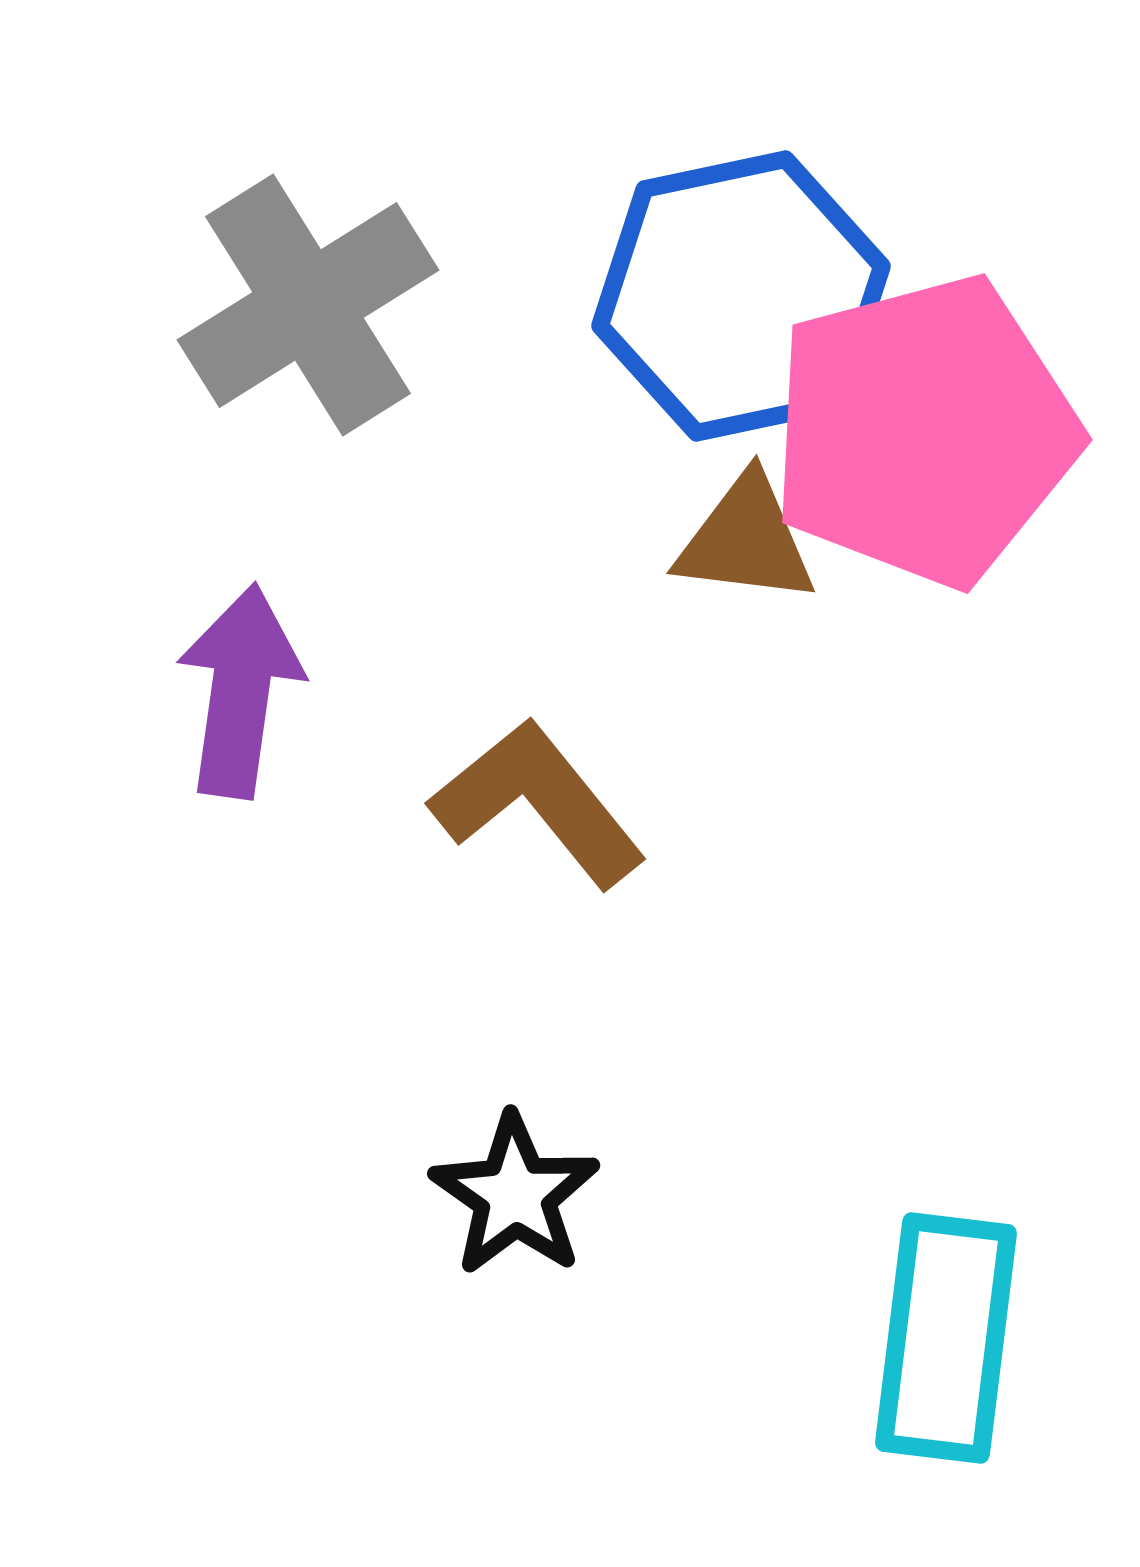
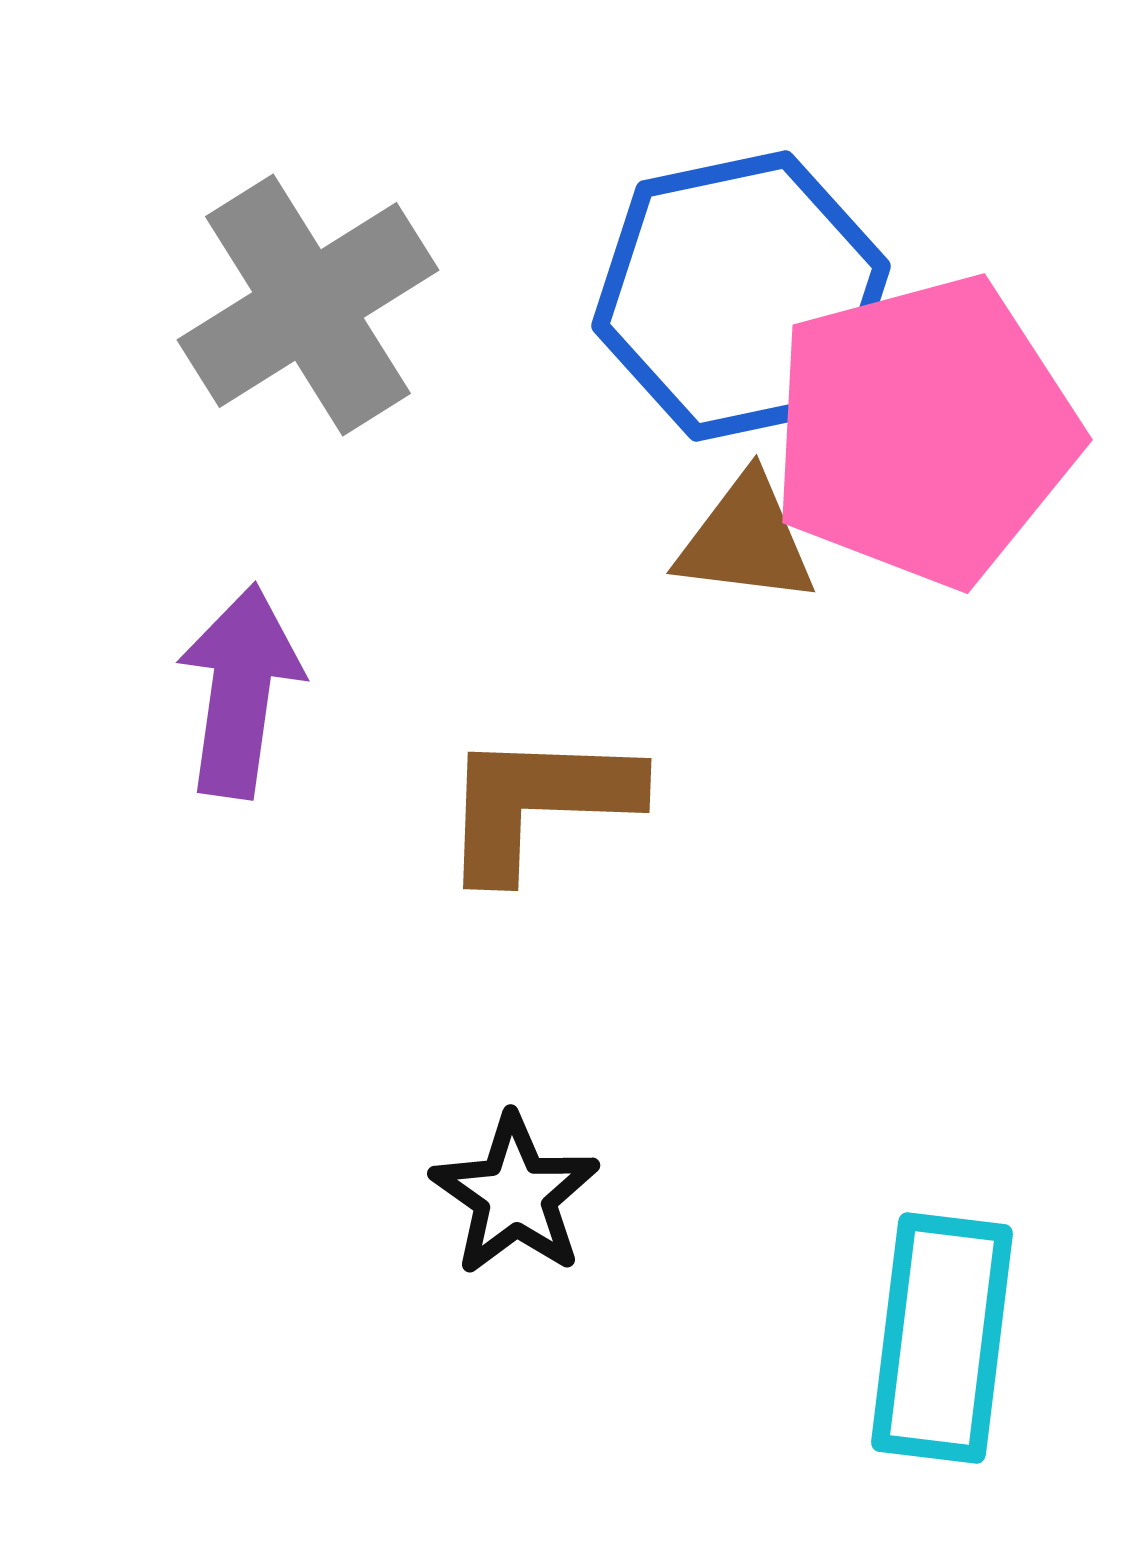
brown L-shape: rotated 49 degrees counterclockwise
cyan rectangle: moved 4 px left
